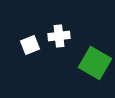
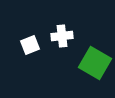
white cross: moved 3 px right
